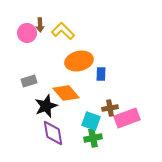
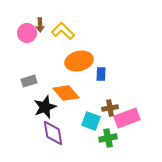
black star: moved 1 px left, 1 px down
green cross: moved 15 px right
